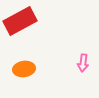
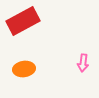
red rectangle: moved 3 px right
